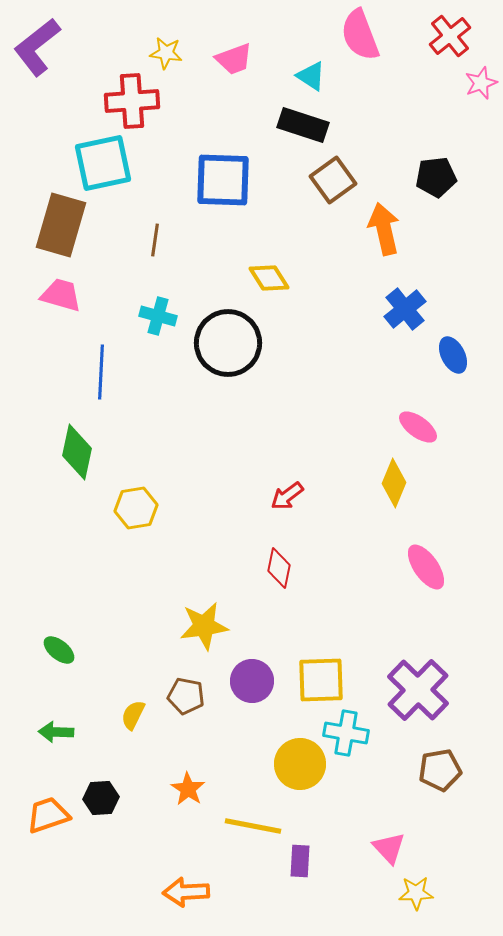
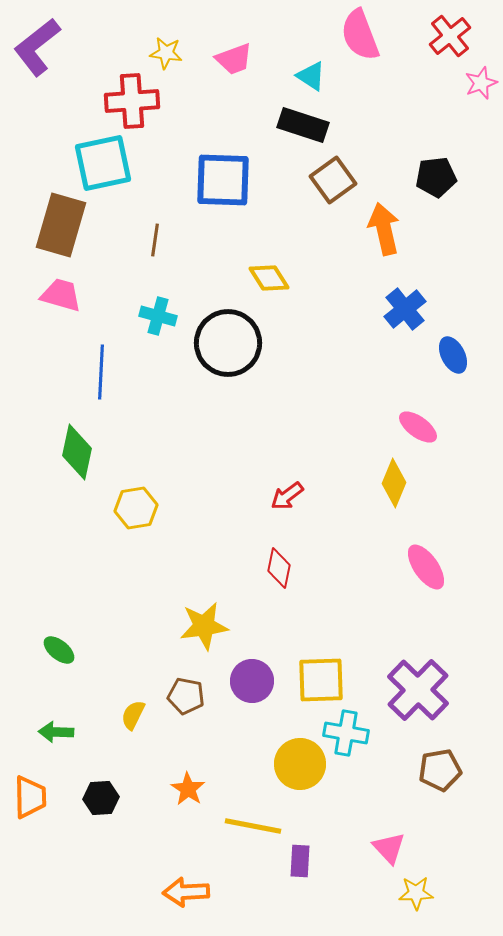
orange trapezoid at (48, 815): moved 18 px left, 18 px up; rotated 108 degrees clockwise
